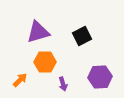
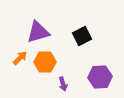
orange arrow: moved 22 px up
